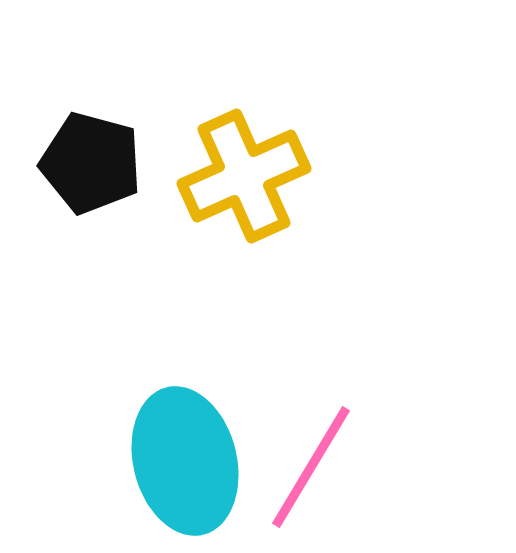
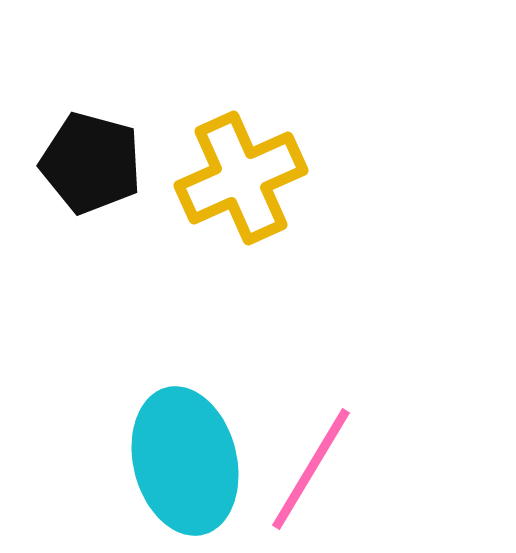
yellow cross: moved 3 px left, 2 px down
pink line: moved 2 px down
